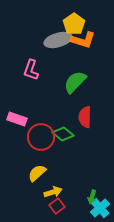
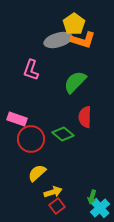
red circle: moved 10 px left, 2 px down
